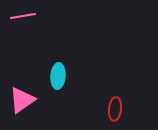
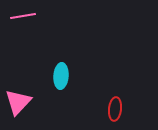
cyan ellipse: moved 3 px right
pink triangle: moved 4 px left, 2 px down; rotated 12 degrees counterclockwise
